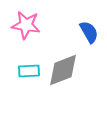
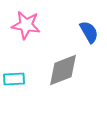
cyan rectangle: moved 15 px left, 8 px down
